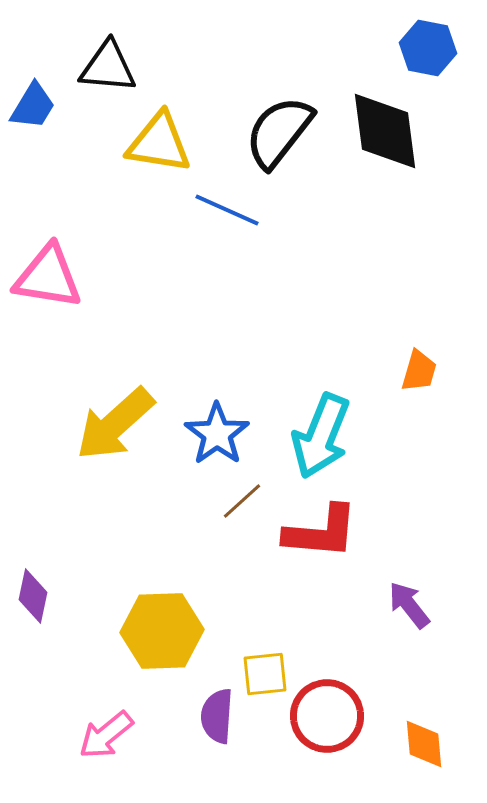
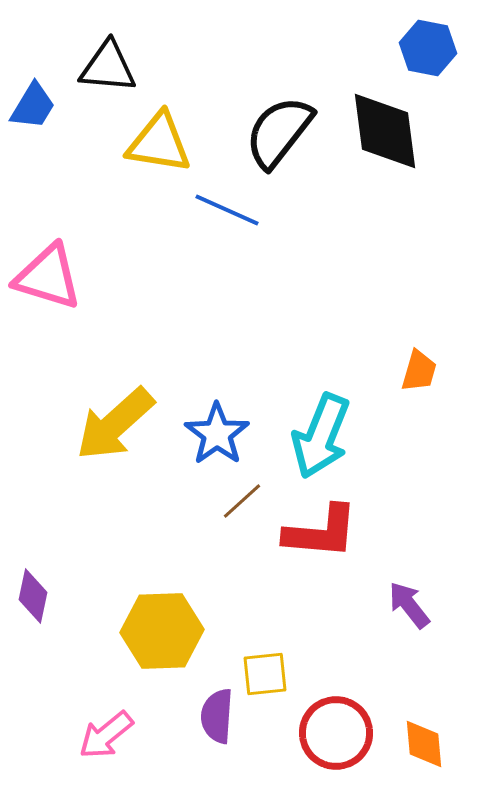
pink triangle: rotated 8 degrees clockwise
red circle: moved 9 px right, 17 px down
